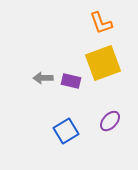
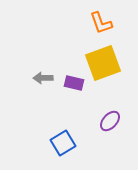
purple rectangle: moved 3 px right, 2 px down
blue square: moved 3 px left, 12 px down
